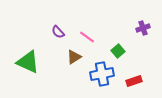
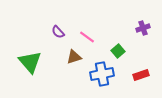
brown triangle: rotated 14 degrees clockwise
green triangle: moved 2 px right; rotated 25 degrees clockwise
red rectangle: moved 7 px right, 6 px up
